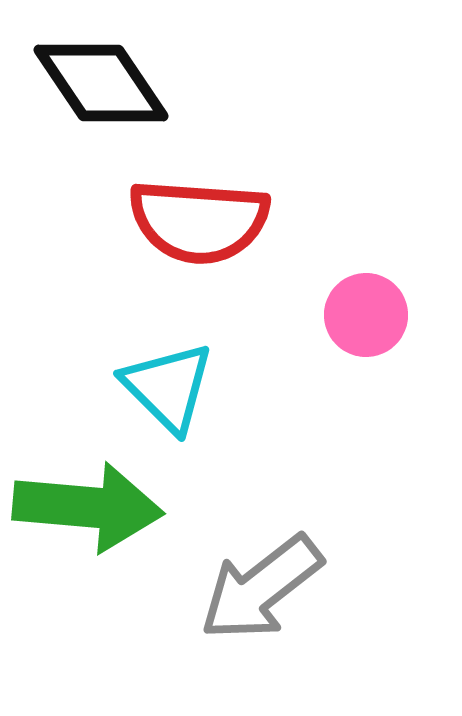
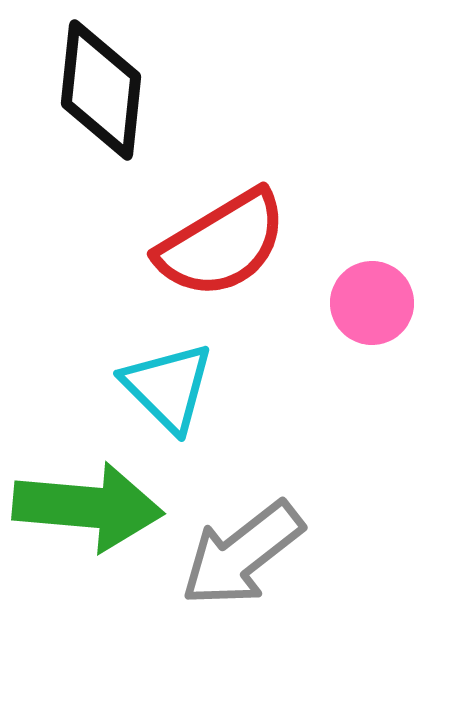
black diamond: moved 7 px down; rotated 40 degrees clockwise
red semicircle: moved 23 px right, 23 px down; rotated 35 degrees counterclockwise
pink circle: moved 6 px right, 12 px up
gray arrow: moved 19 px left, 34 px up
